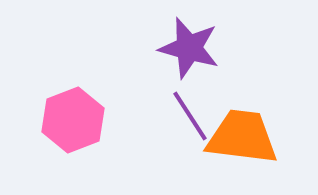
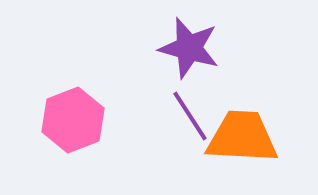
orange trapezoid: rotated 4 degrees counterclockwise
